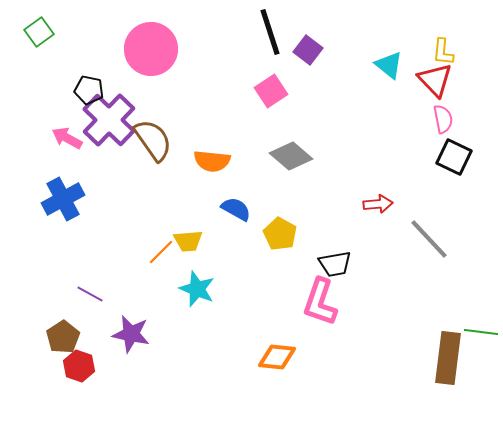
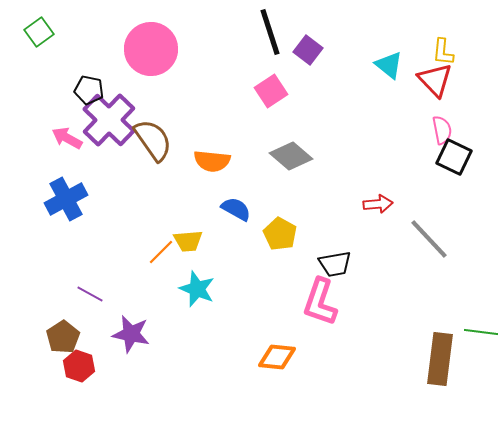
pink semicircle: moved 1 px left, 11 px down
blue cross: moved 3 px right
brown rectangle: moved 8 px left, 1 px down
